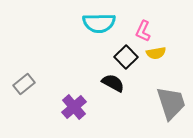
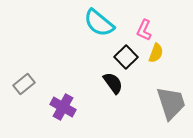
cyan semicircle: rotated 40 degrees clockwise
pink L-shape: moved 1 px right, 1 px up
yellow semicircle: rotated 60 degrees counterclockwise
black semicircle: rotated 25 degrees clockwise
purple cross: moved 11 px left; rotated 20 degrees counterclockwise
